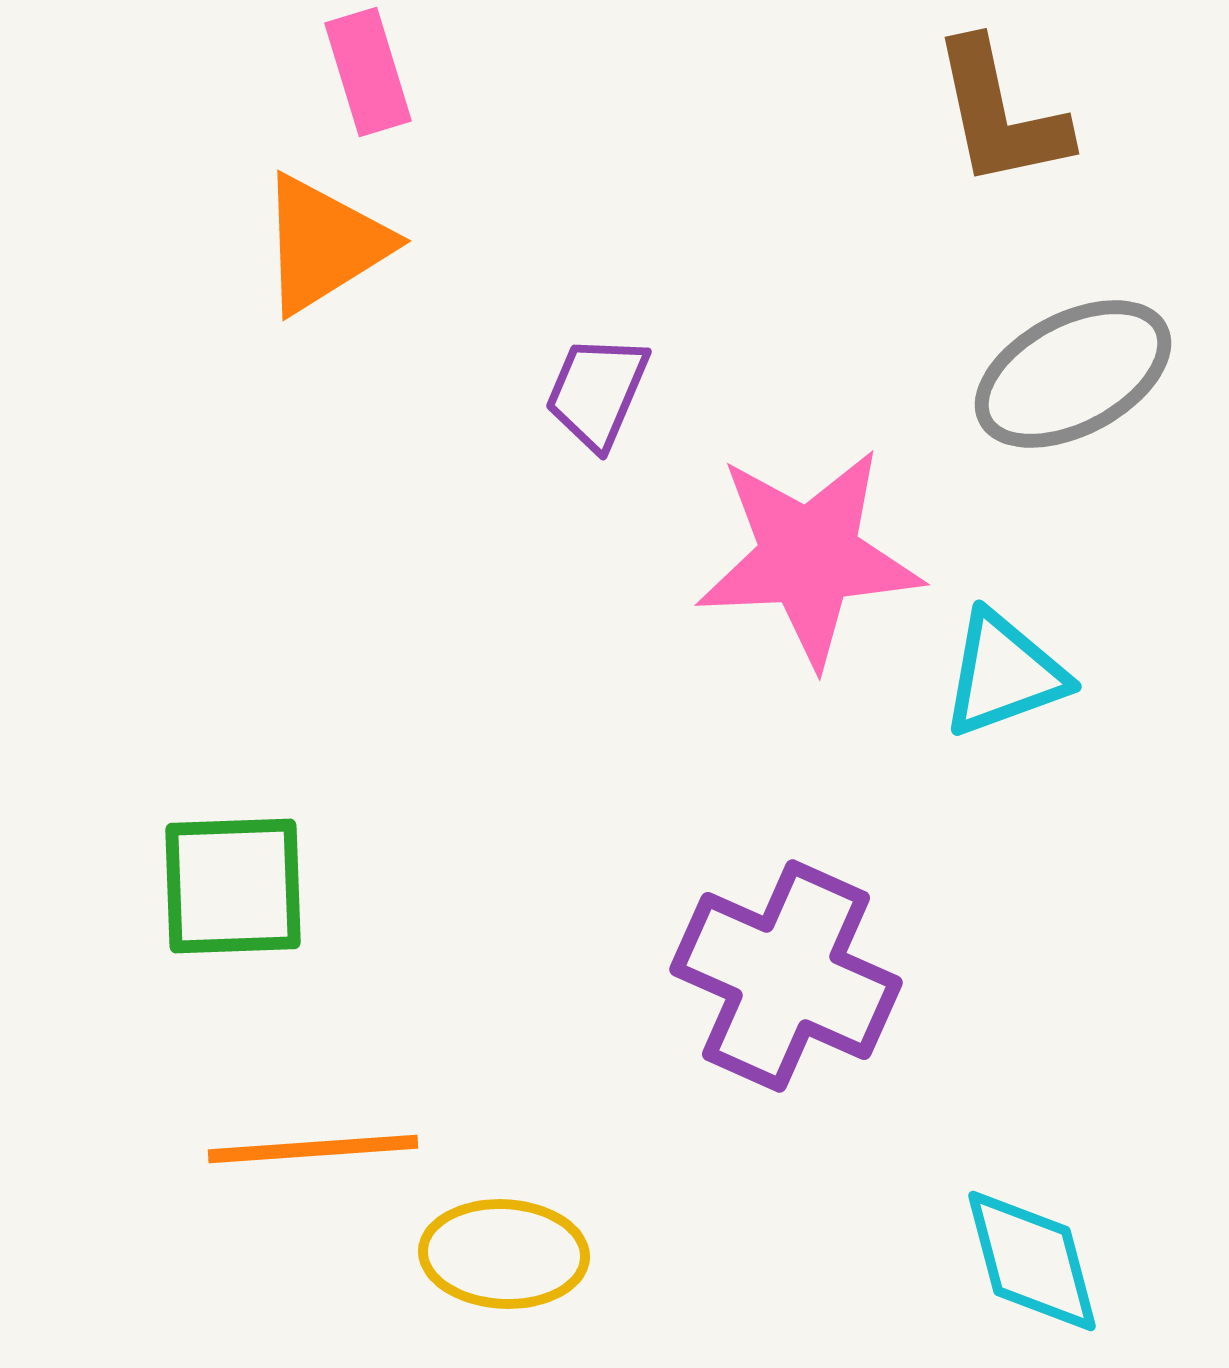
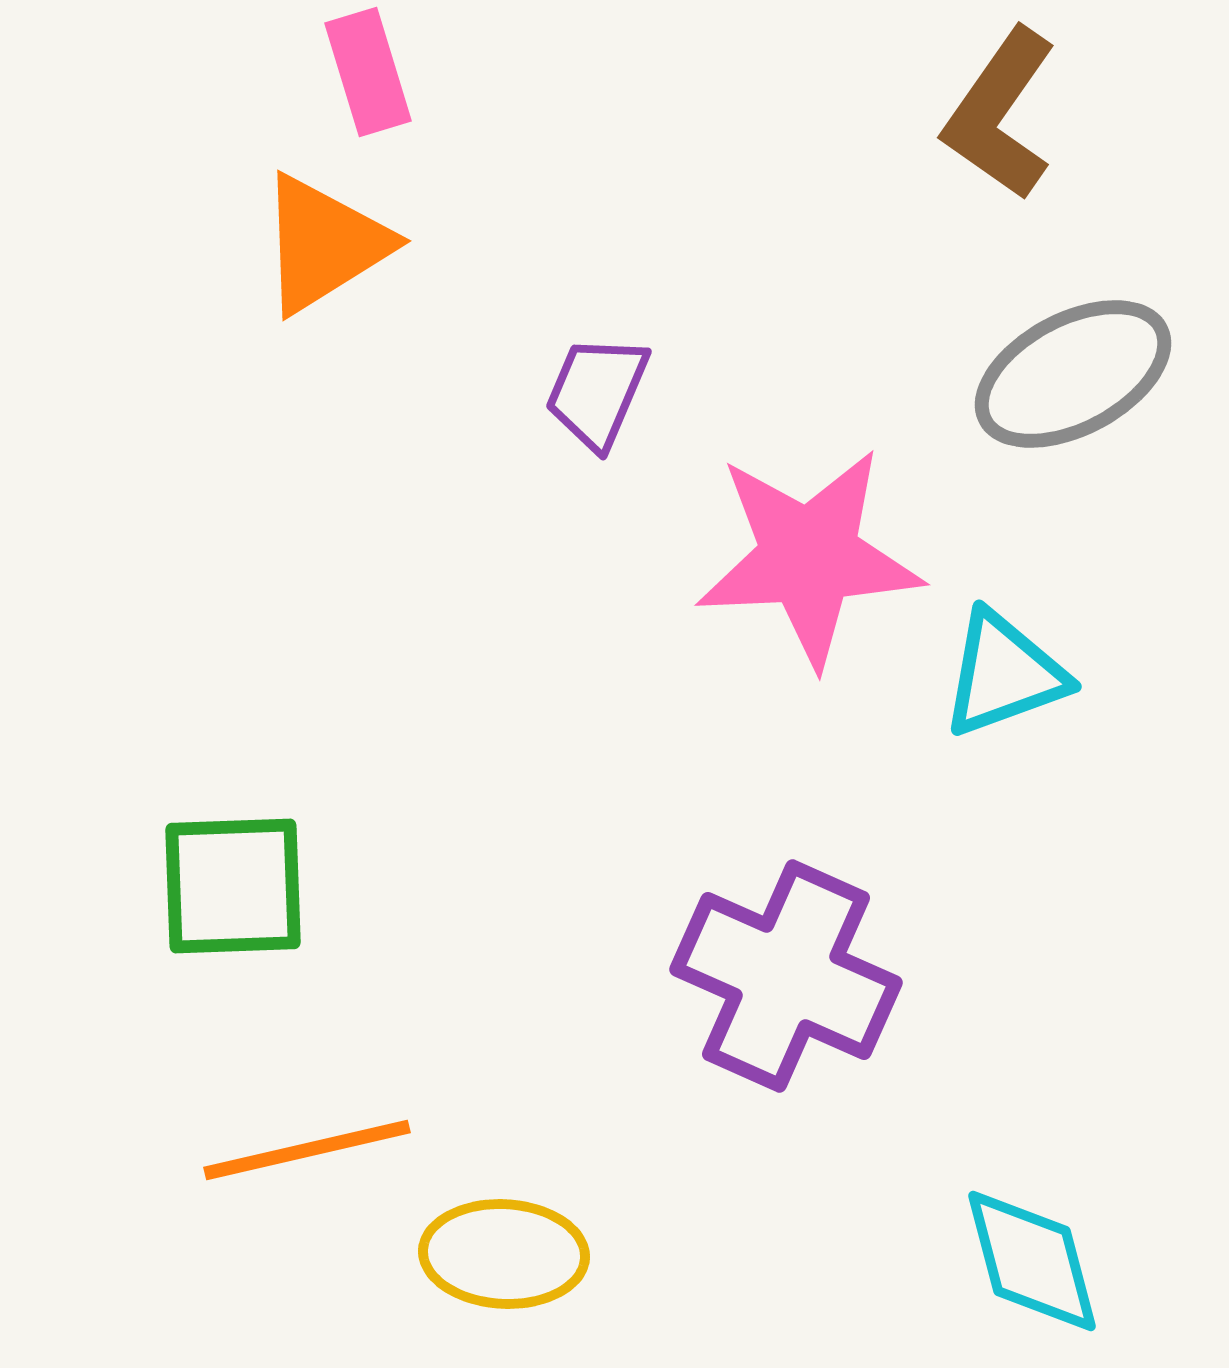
brown L-shape: rotated 47 degrees clockwise
orange line: moved 6 px left, 1 px down; rotated 9 degrees counterclockwise
